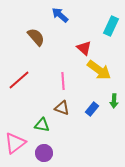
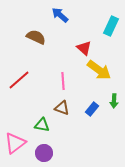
brown semicircle: rotated 24 degrees counterclockwise
